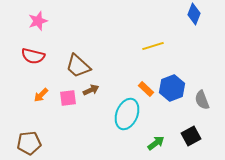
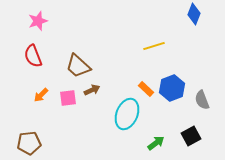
yellow line: moved 1 px right
red semicircle: rotated 55 degrees clockwise
brown arrow: moved 1 px right
